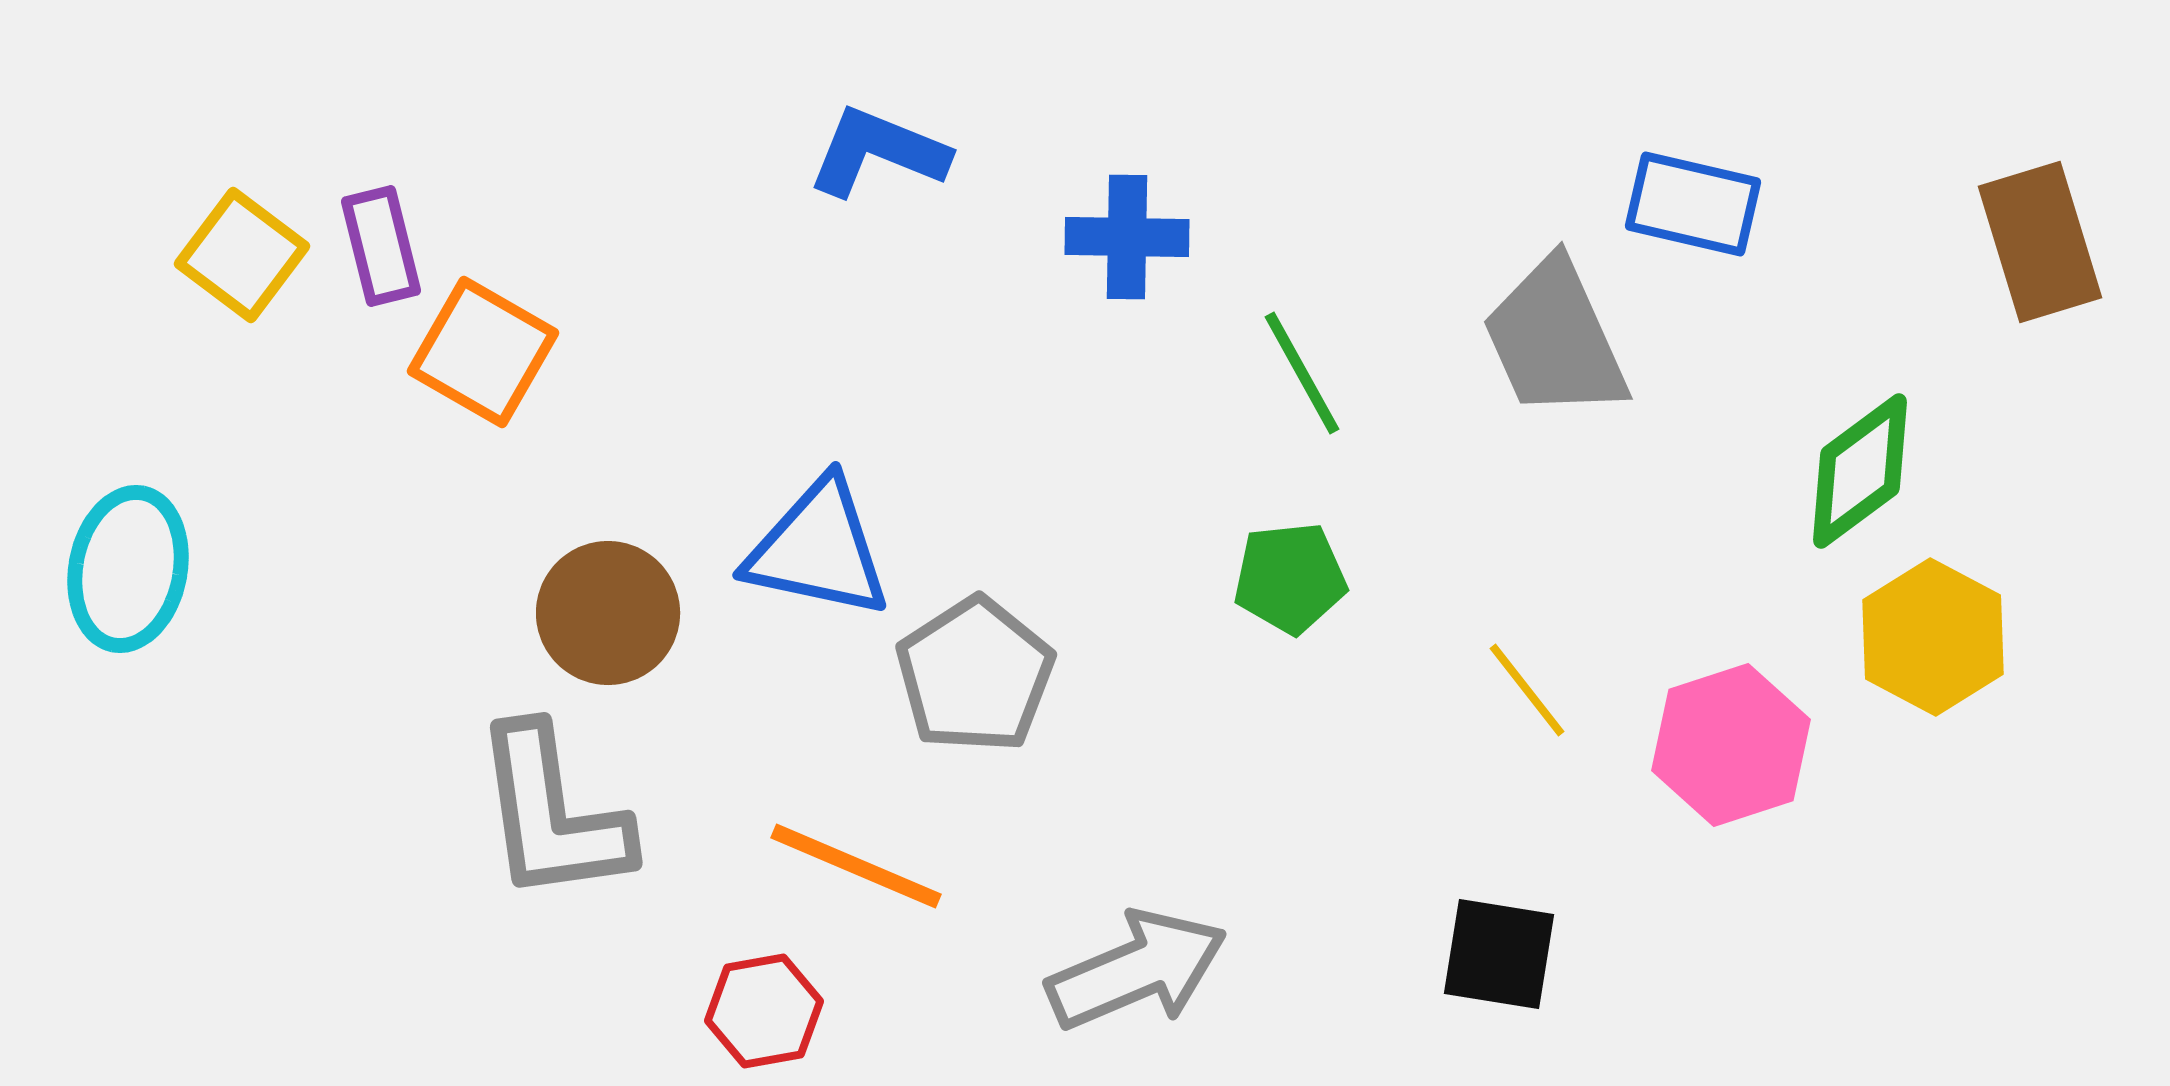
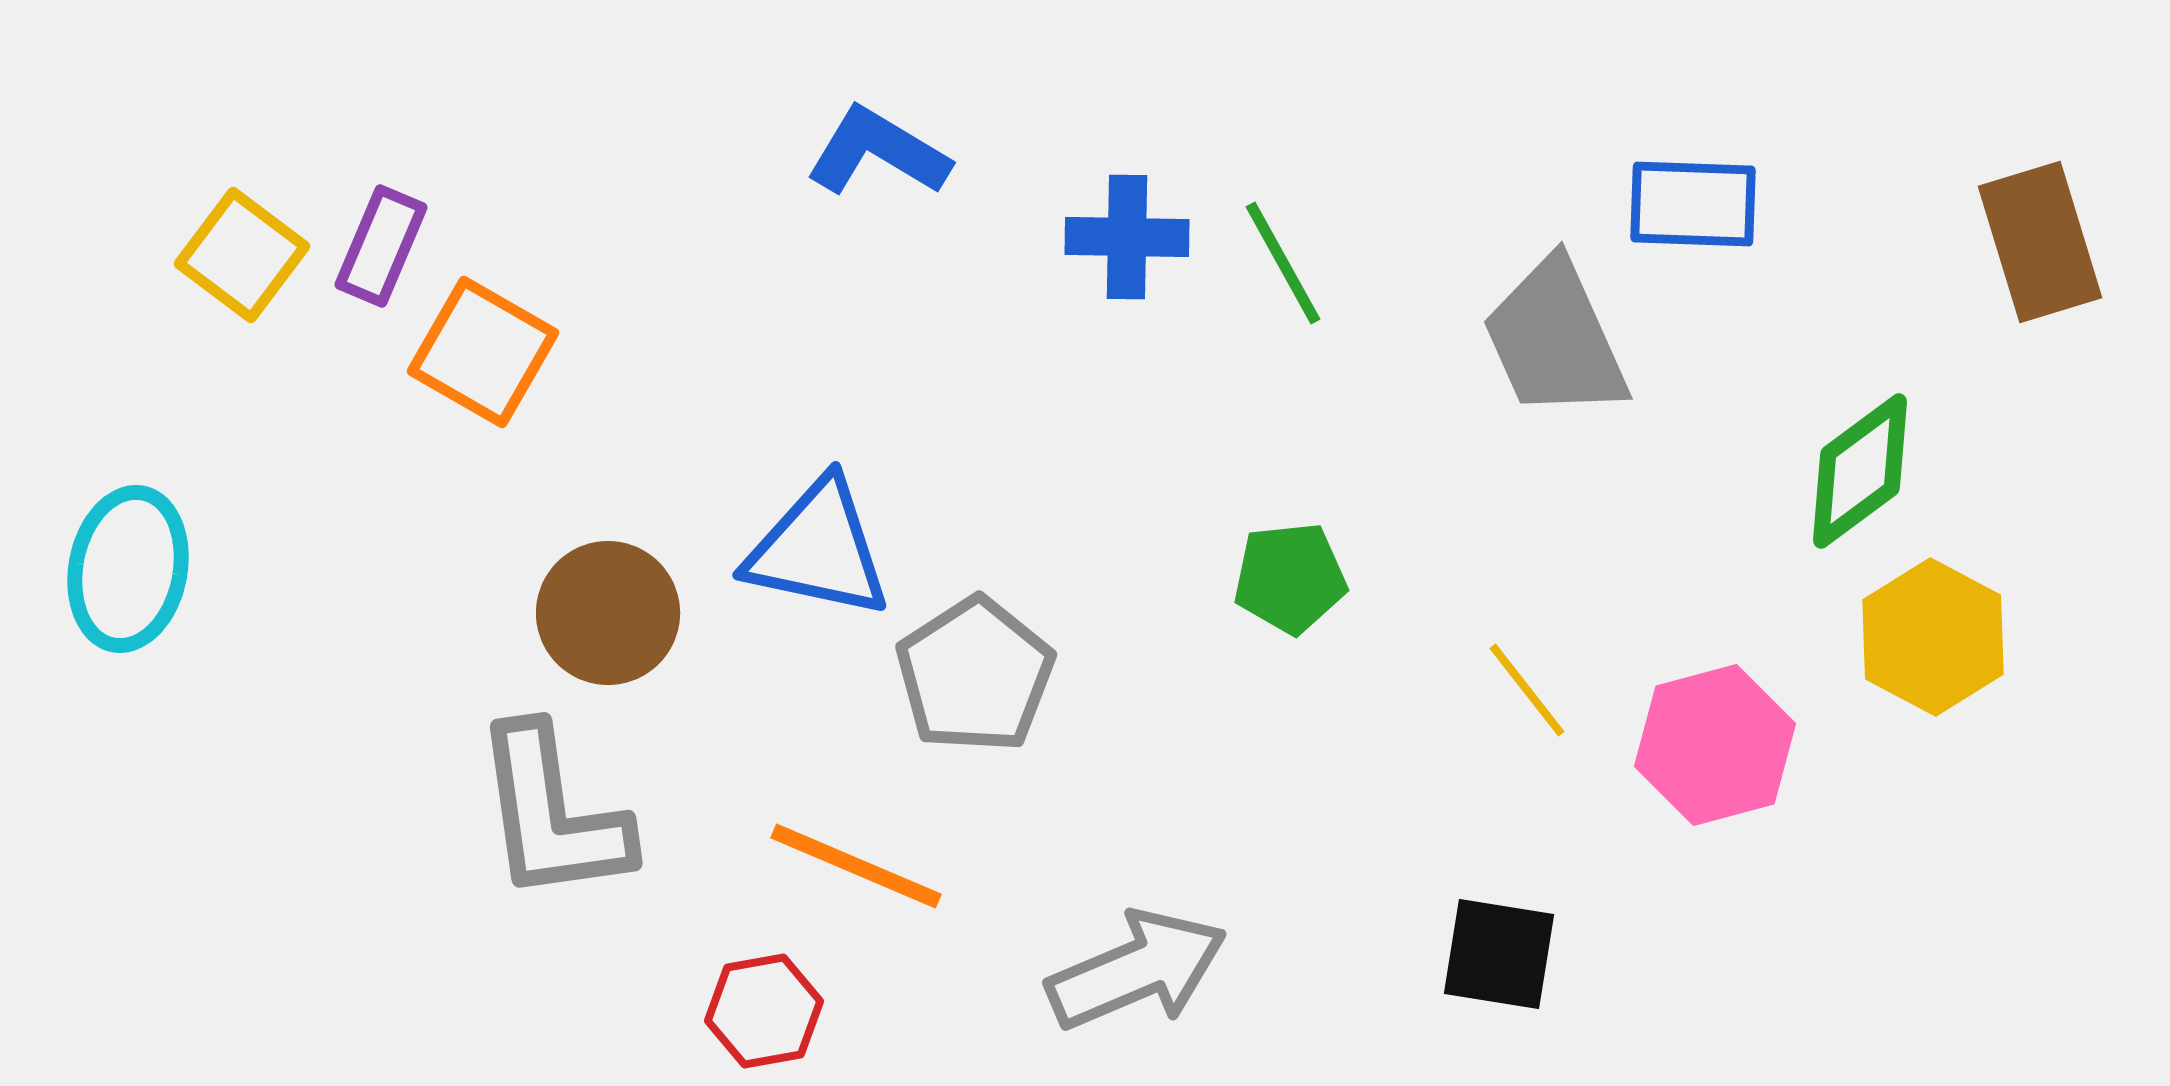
blue L-shape: rotated 9 degrees clockwise
blue rectangle: rotated 11 degrees counterclockwise
purple rectangle: rotated 37 degrees clockwise
green line: moved 19 px left, 110 px up
pink hexagon: moved 16 px left; rotated 3 degrees clockwise
